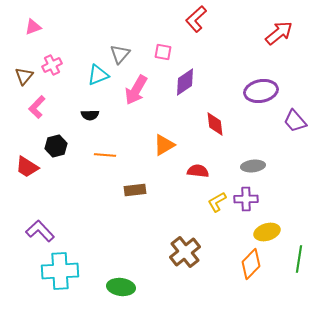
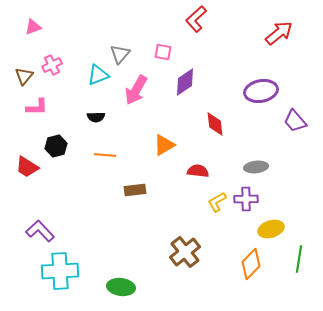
pink L-shape: rotated 135 degrees counterclockwise
black semicircle: moved 6 px right, 2 px down
gray ellipse: moved 3 px right, 1 px down
yellow ellipse: moved 4 px right, 3 px up
